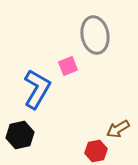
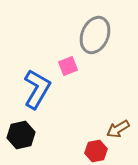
gray ellipse: rotated 33 degrees clockwise
black hexagon: moved 1 px right
